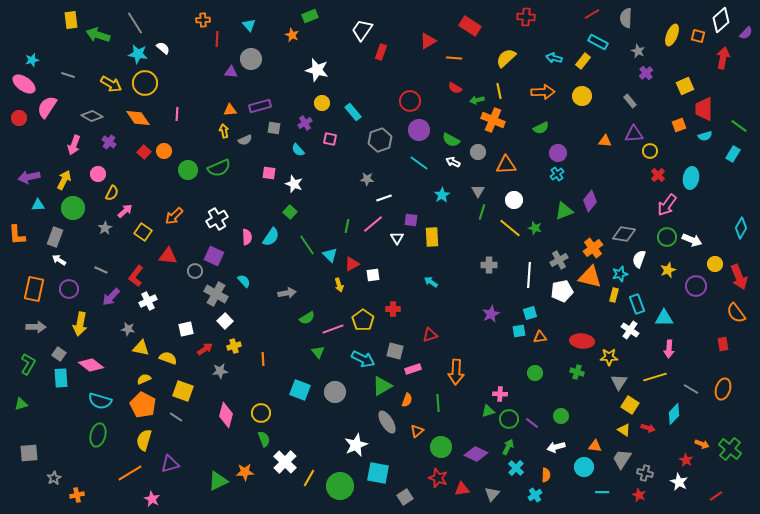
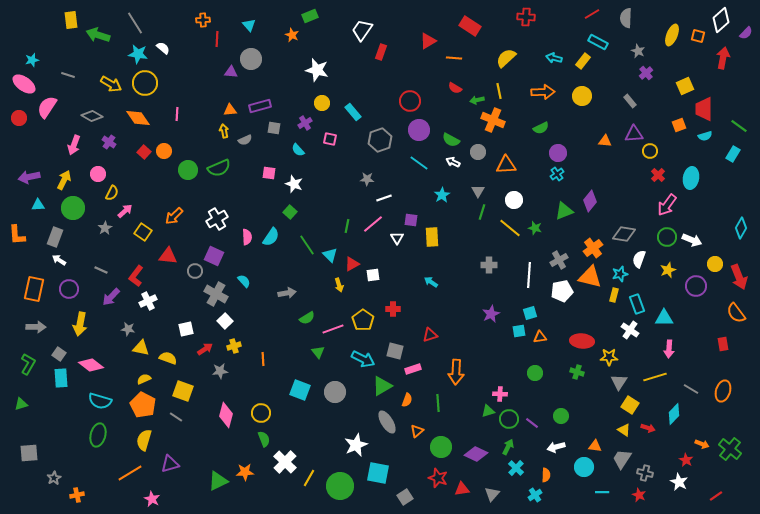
orange ellipse at (723, 389): moved 2 px down
